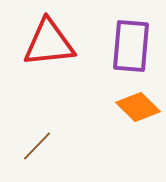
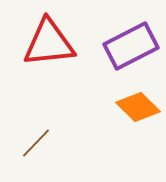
purple rectangle: rotated 58 degrees clockwise
brown line: moved 1 px left, 3 px up
